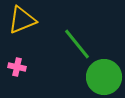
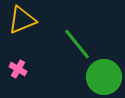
pink cross: moved 1 px right, 2 px down; rotated 18 degrees clockwise
